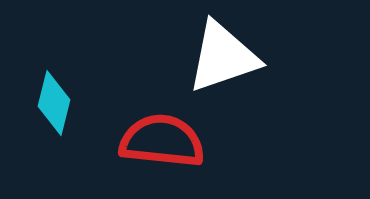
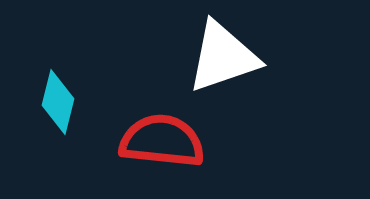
cyan diamond: moved 4 px right, 1 px up
